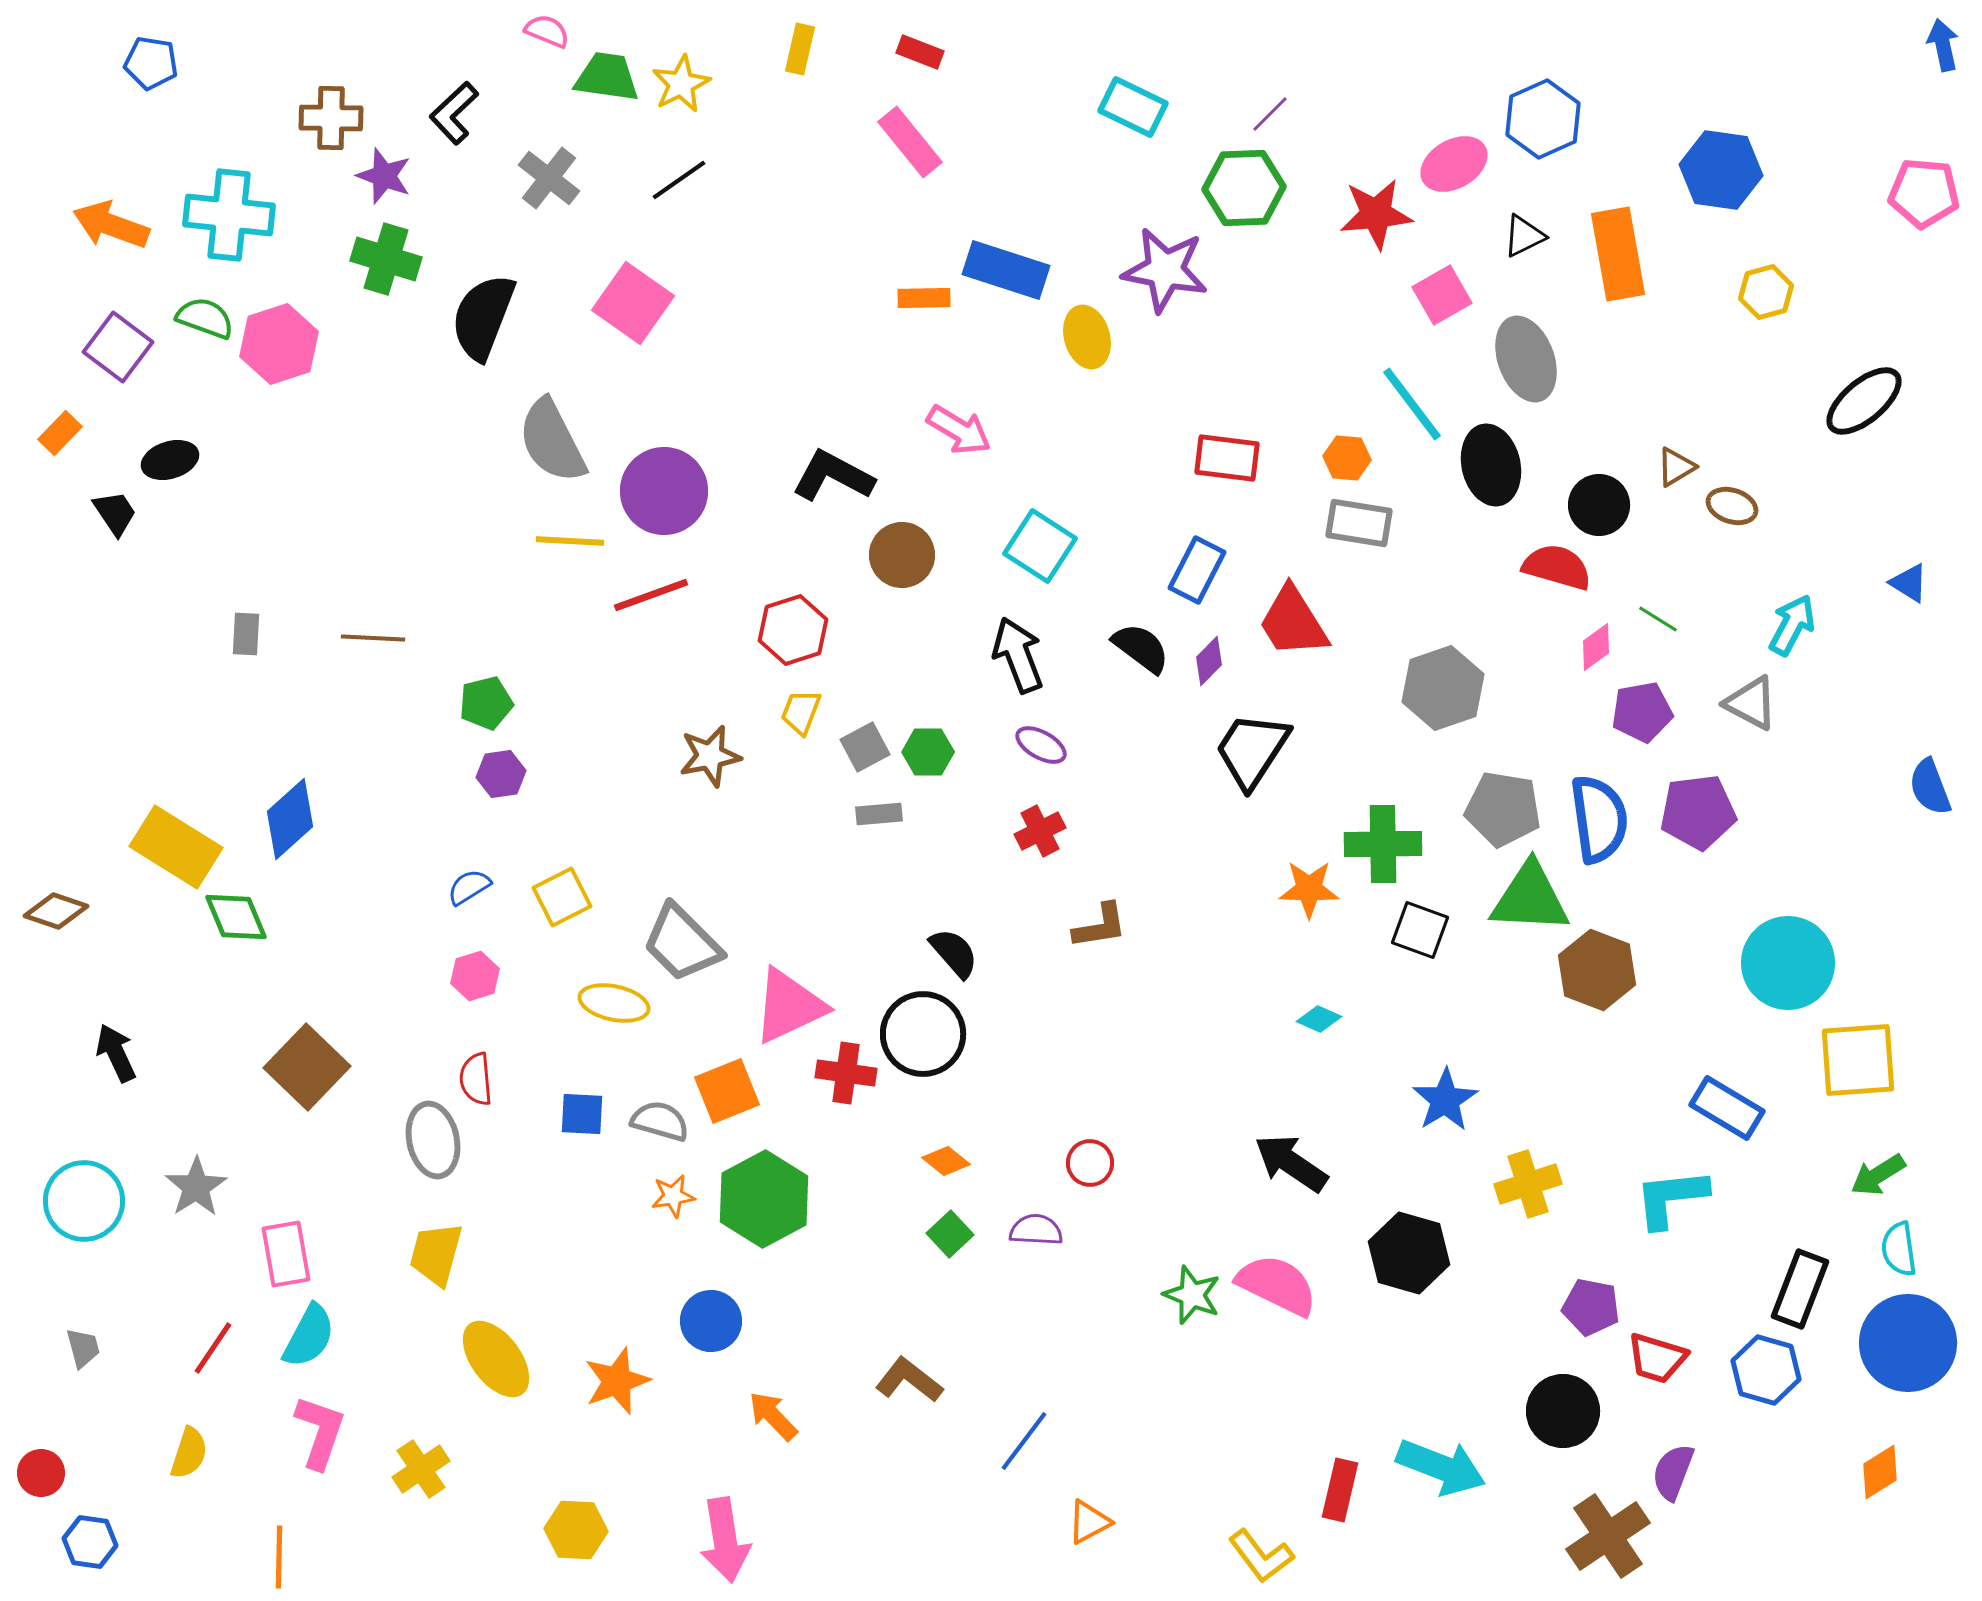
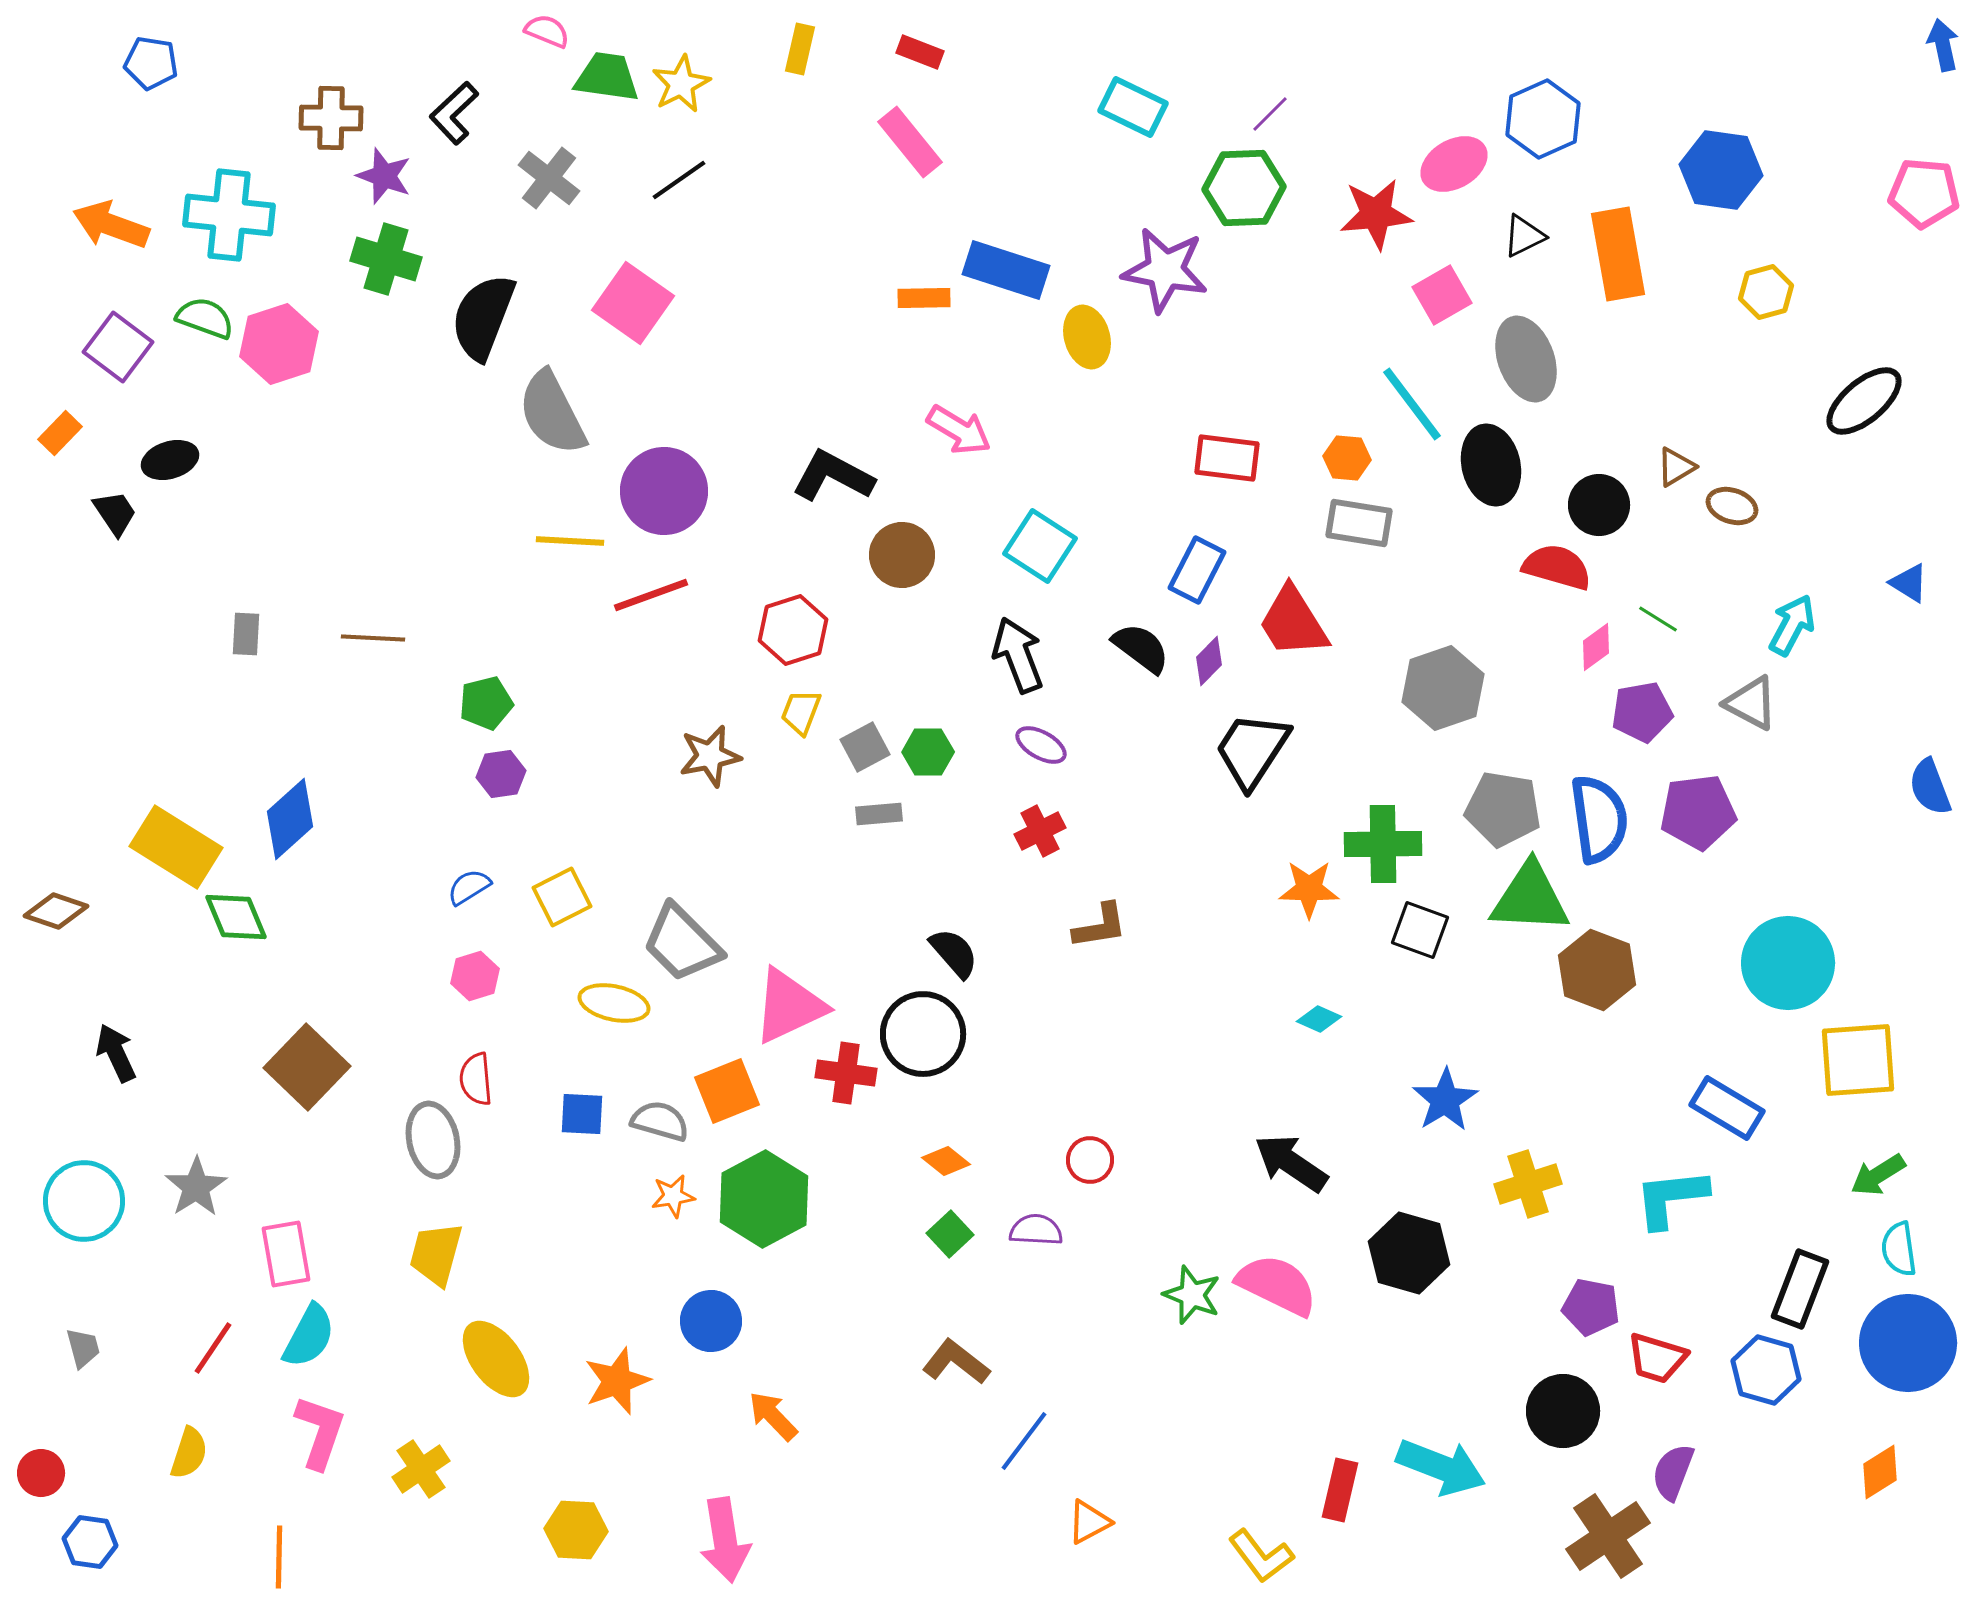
gray semicircle at (552, 441): moved 28 px up
red circle at (1090, 1163): moved 3 px up
brown L-shape at (909, 1380): moved 47 px right, 18 px up
